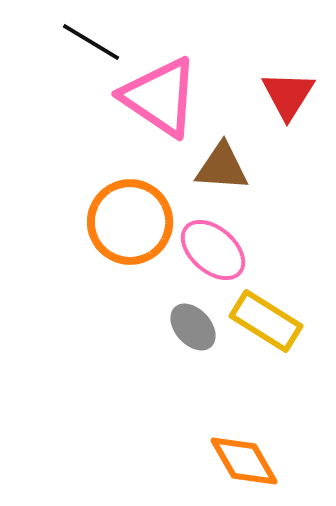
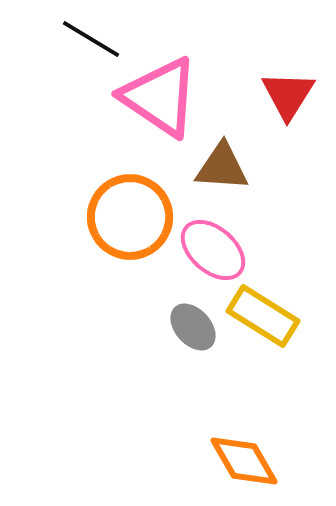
black line: moved 3 px up
orange circle: moved 5 px up
yellow rectangle: moved 3 px left, 5 px up
